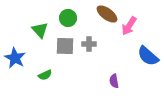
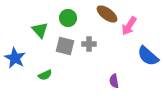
gray square: rotated 12 degrees clockwise
